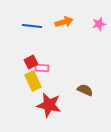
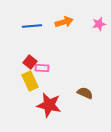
blue line: rotated 12 degrees counterclockwise
red square: moved 1 px left; rotated 24 degrees counterclockwise
yellow rectangle: moved 3 px left
brown semicircle: moved 3 px down
